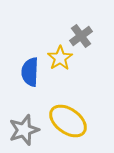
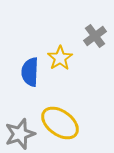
gray cross: moved 14 px right
yellow ellipse: moved 8 px left, 2 px down
gray star: moved 4 px left, 4 px down
